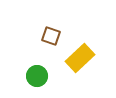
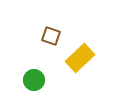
green circle: moved 3 px left, 4 px down
